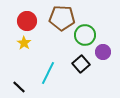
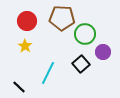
green circle: moved 1 px up
yellow star: moved 1 px right, 3 px down
